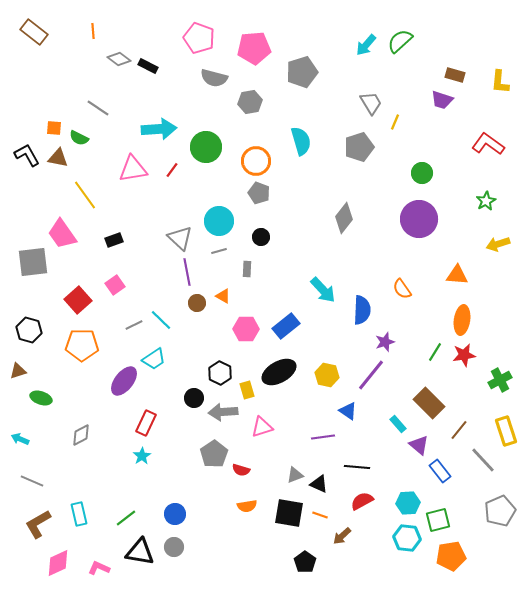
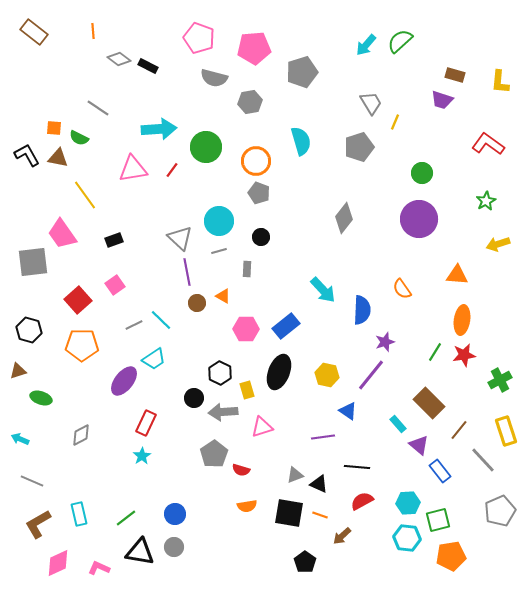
black ellipse at (279, 372): rotated 40 degrees counterclockwise
